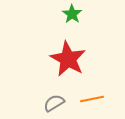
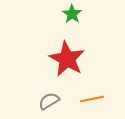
red star: moved 1 px left
gray semicircle: moved 5 px left, 2 px up
